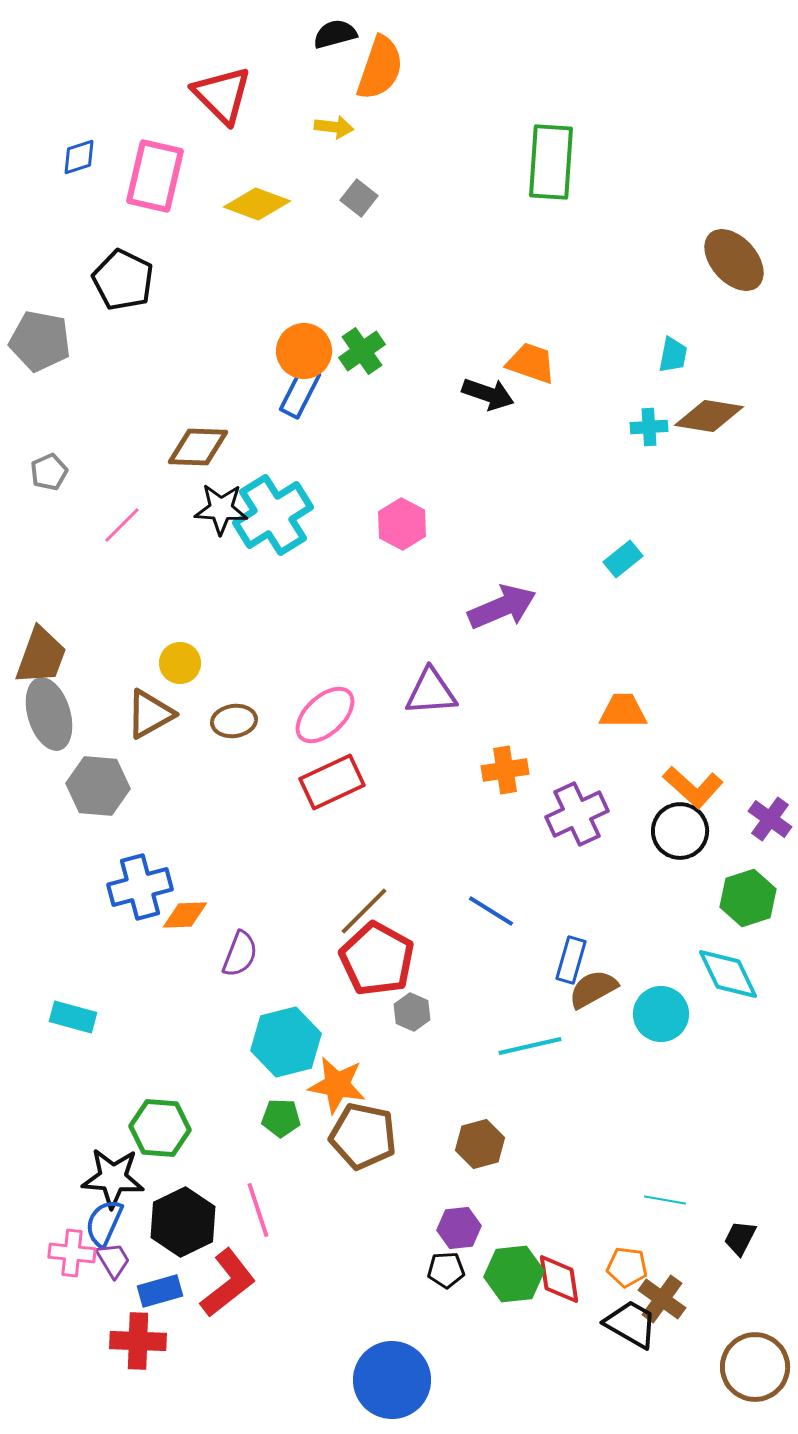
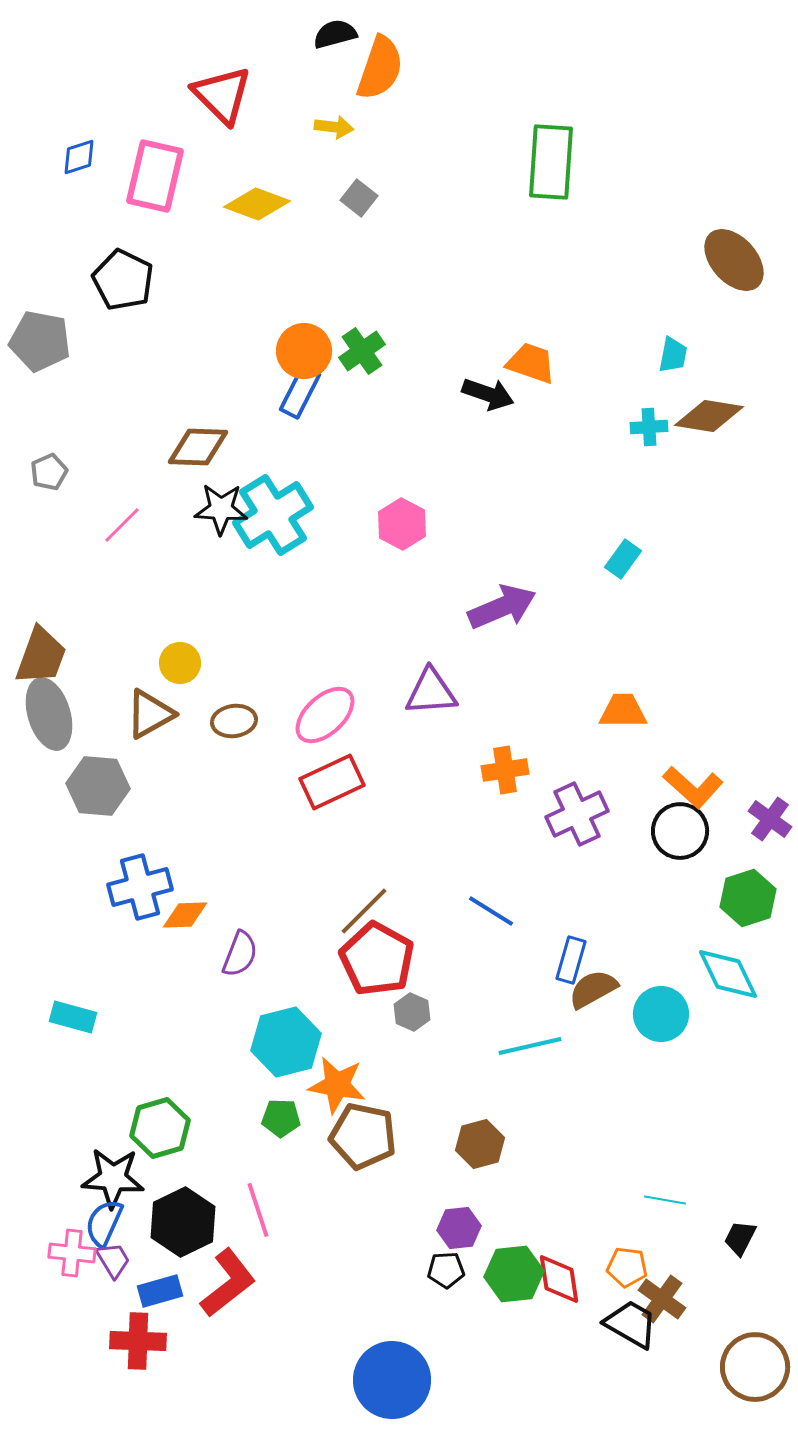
cyan rectangle at (623, 559): rotated 15 degrees counterclockwise
green hexagon at (160, 1128): rotated 20 degrees counterclockwise
